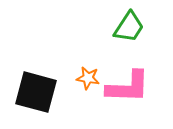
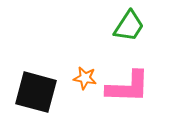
green trapezoid: moved 1 px up
orange star: moved 3 px left
